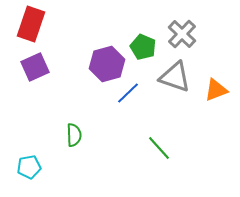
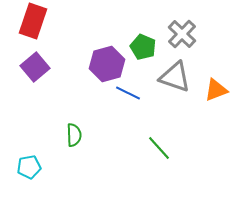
red rectangle: moved 2 px right, 3 px up
purple square: rotated 16 degrees counterclockwise
blue line: rotated 70 degrees clockwise
